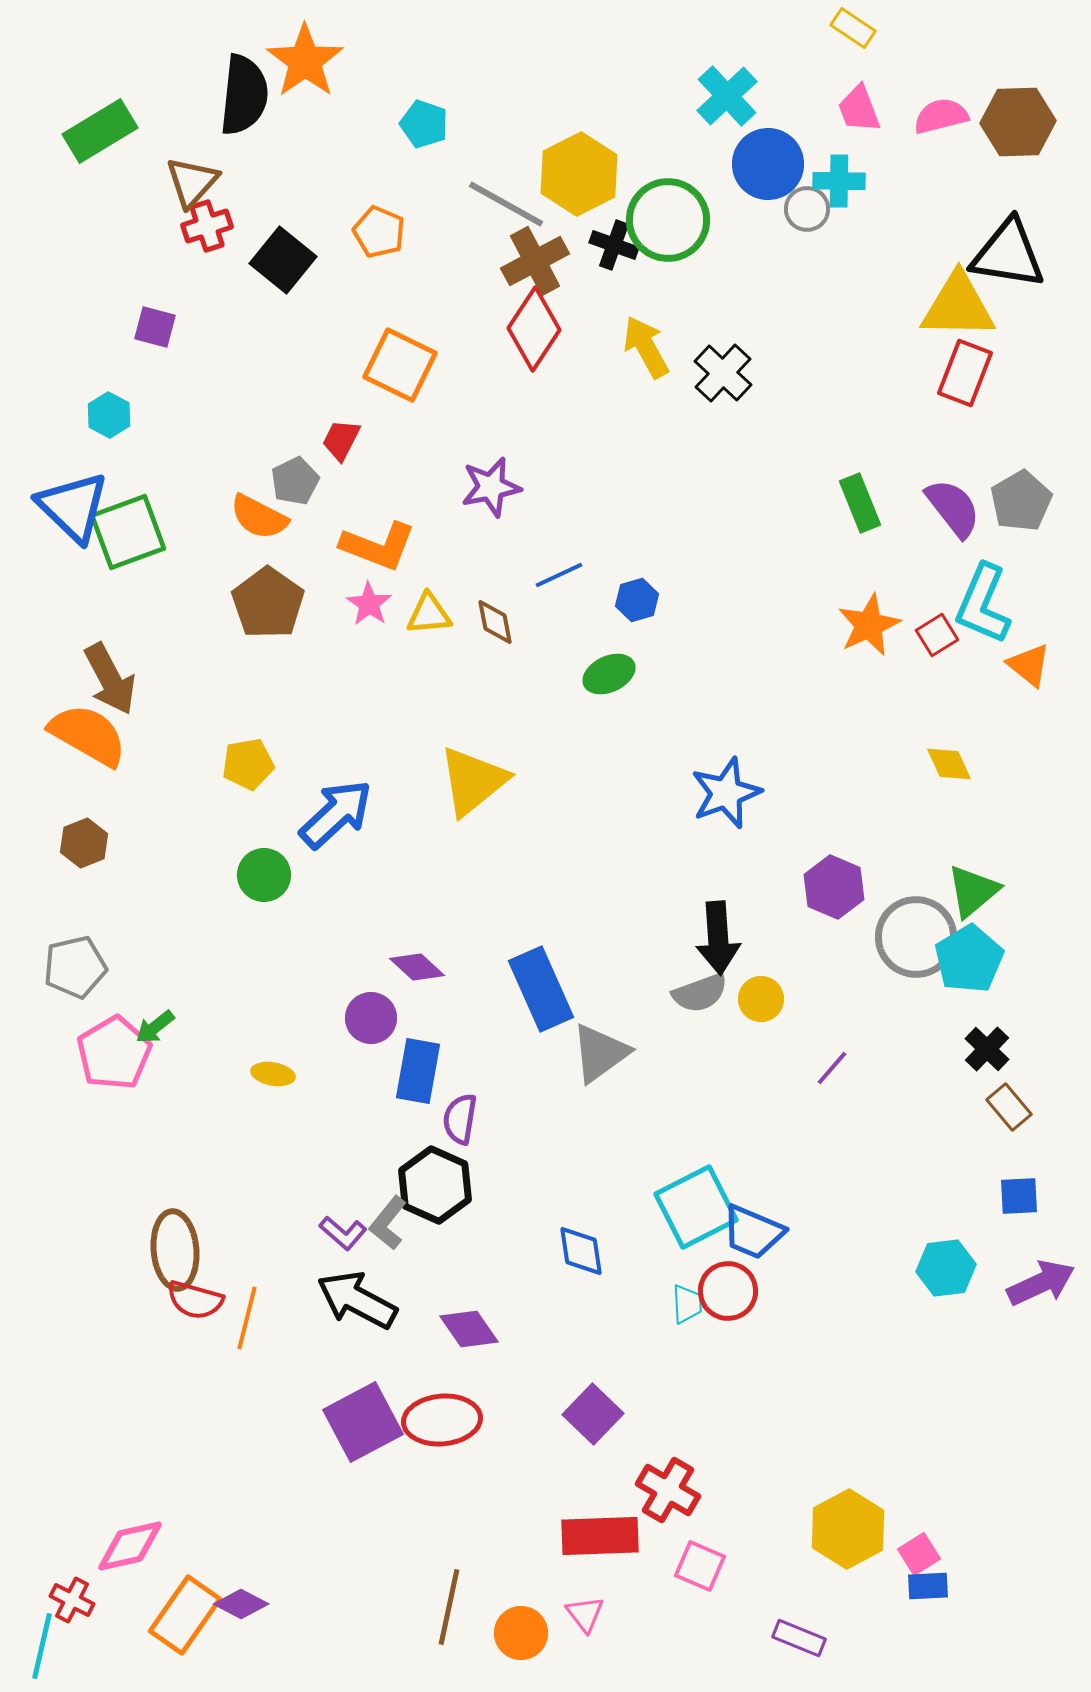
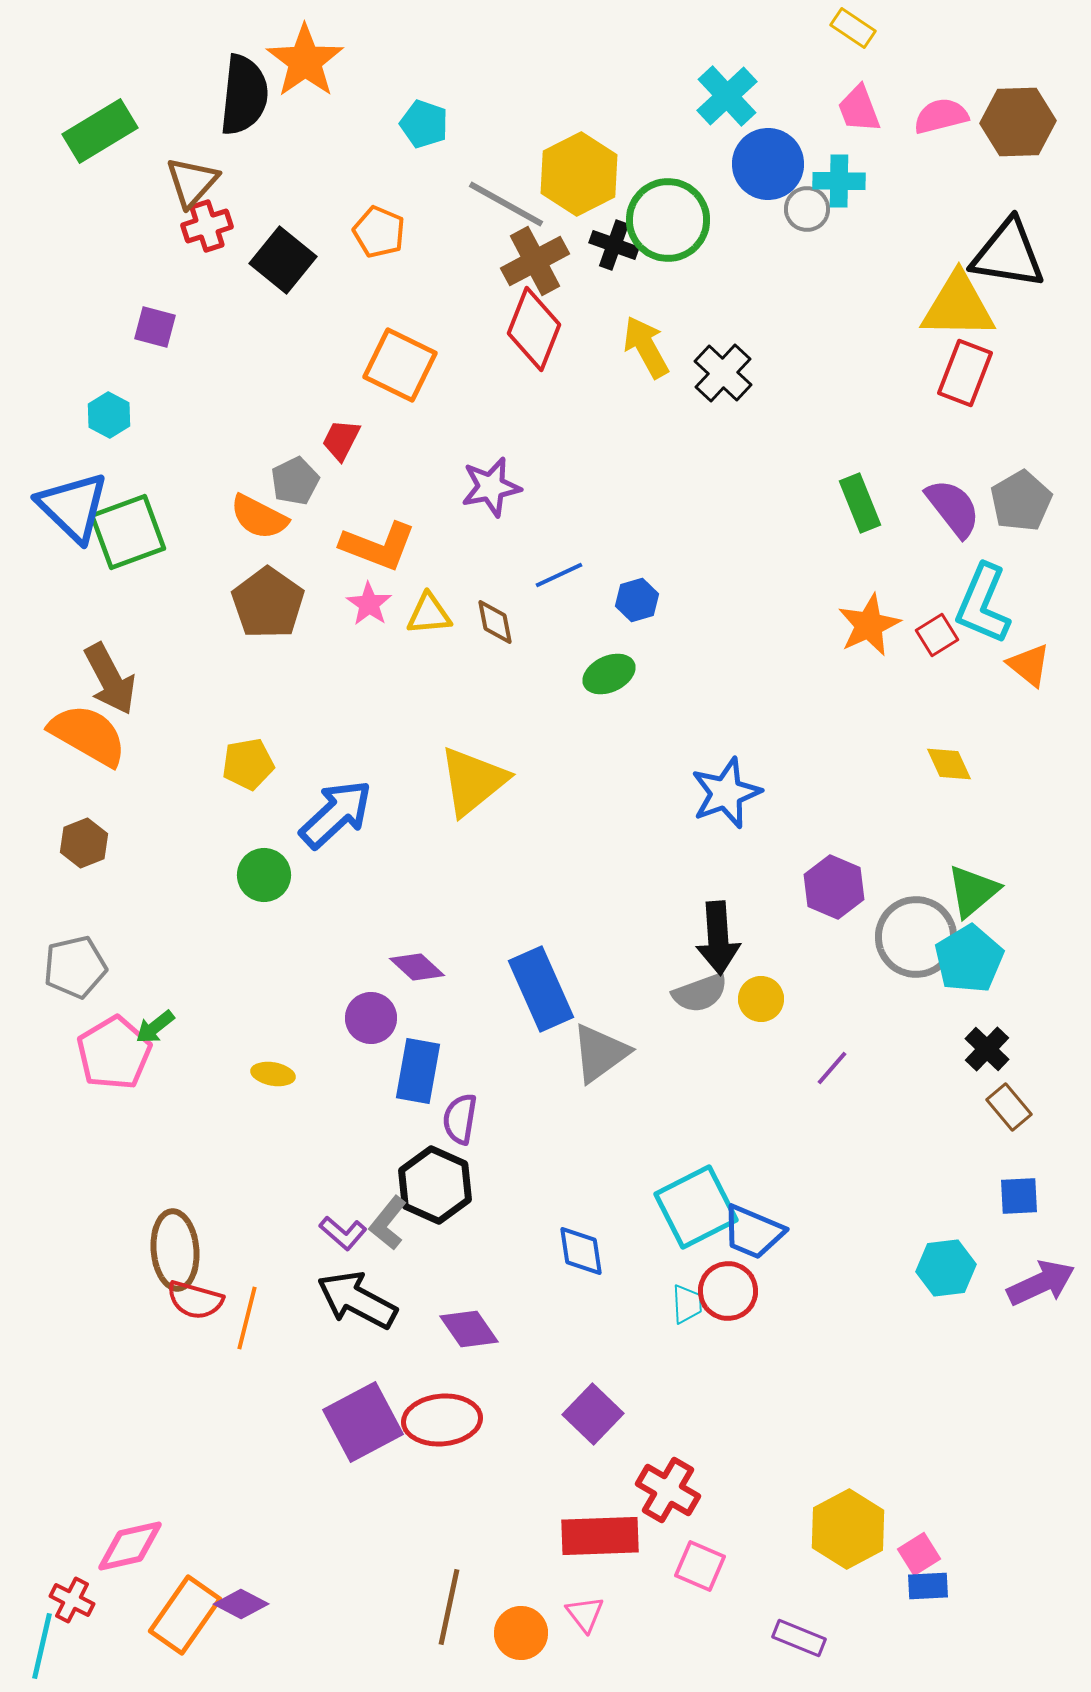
red diamond at (534, 329): rotated 12 degrees counterclockwise
